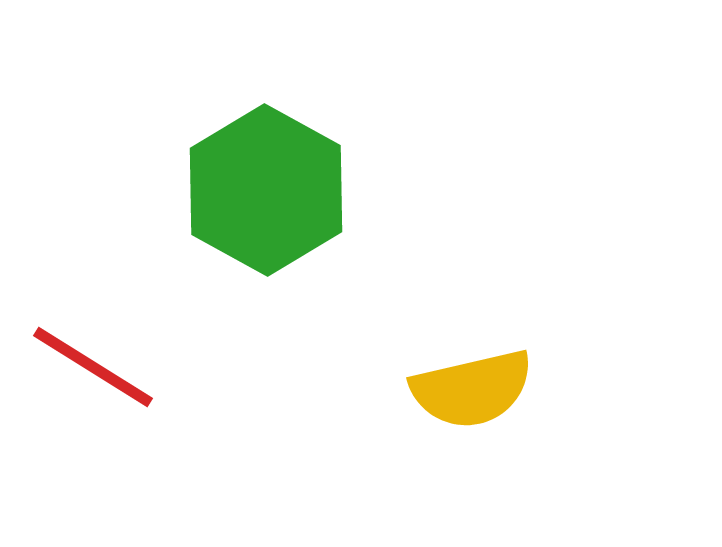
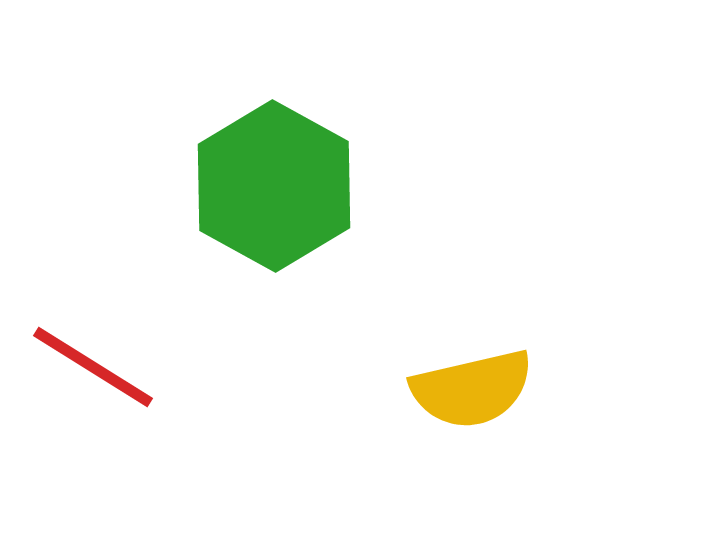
green hexagon: moved 8 px right, 4 px up
